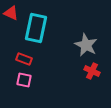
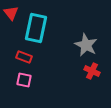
red triangle: rotated 28 degrees clockwise
red rectangle: moved 2 px up
